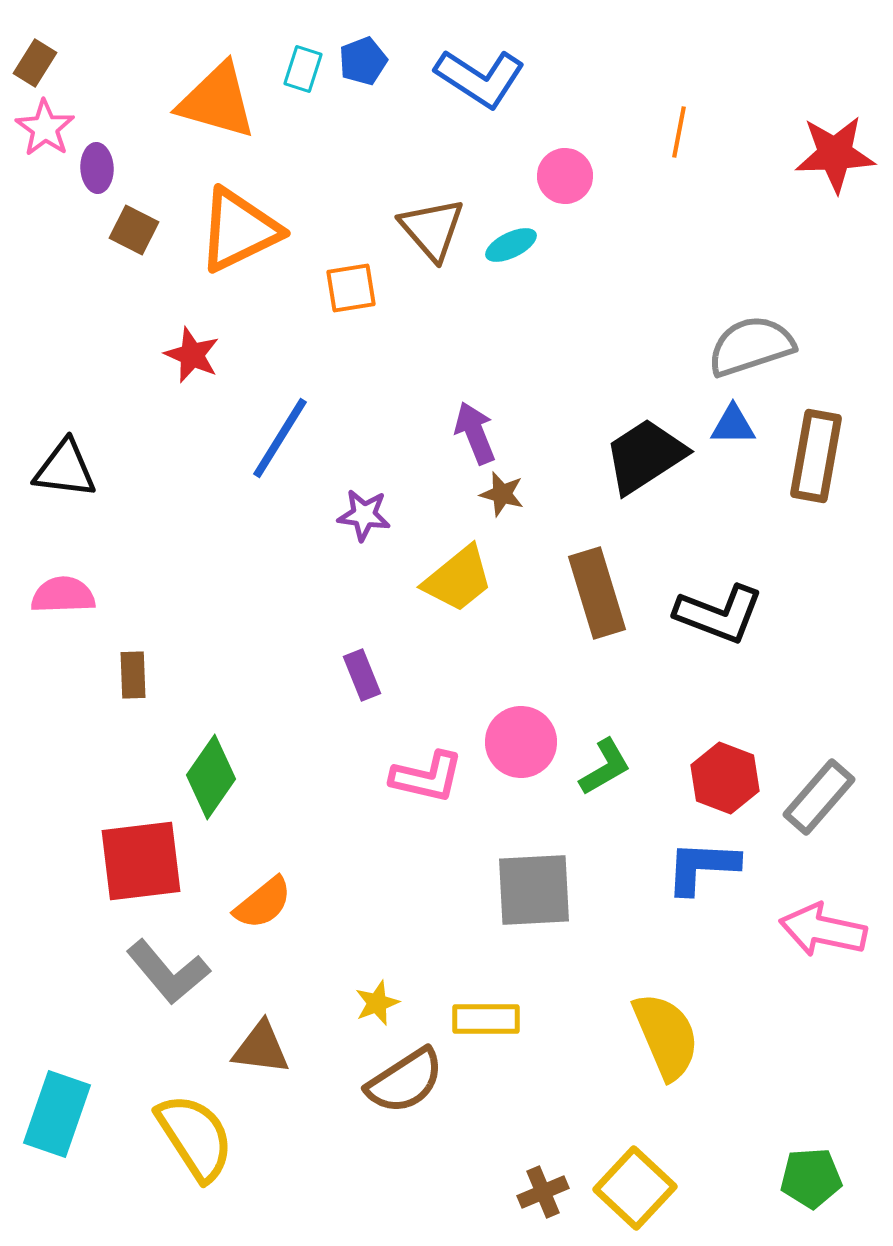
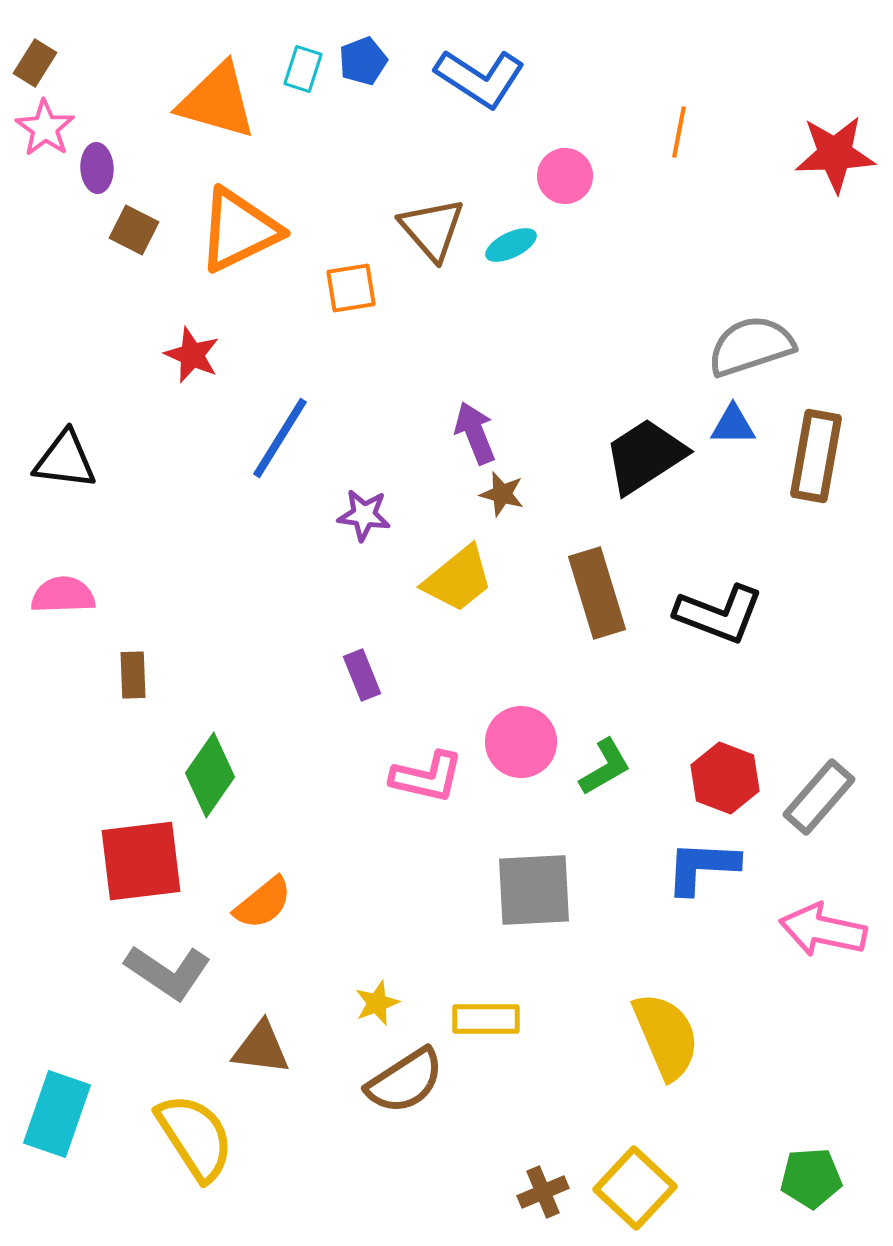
black triangle at (65, 469): moved 9 px up
green diamond at (211, 777): moved 1 px left, 2 px up
gray L-shape at (168, 972): rotated 16 degrees counterclockwise
